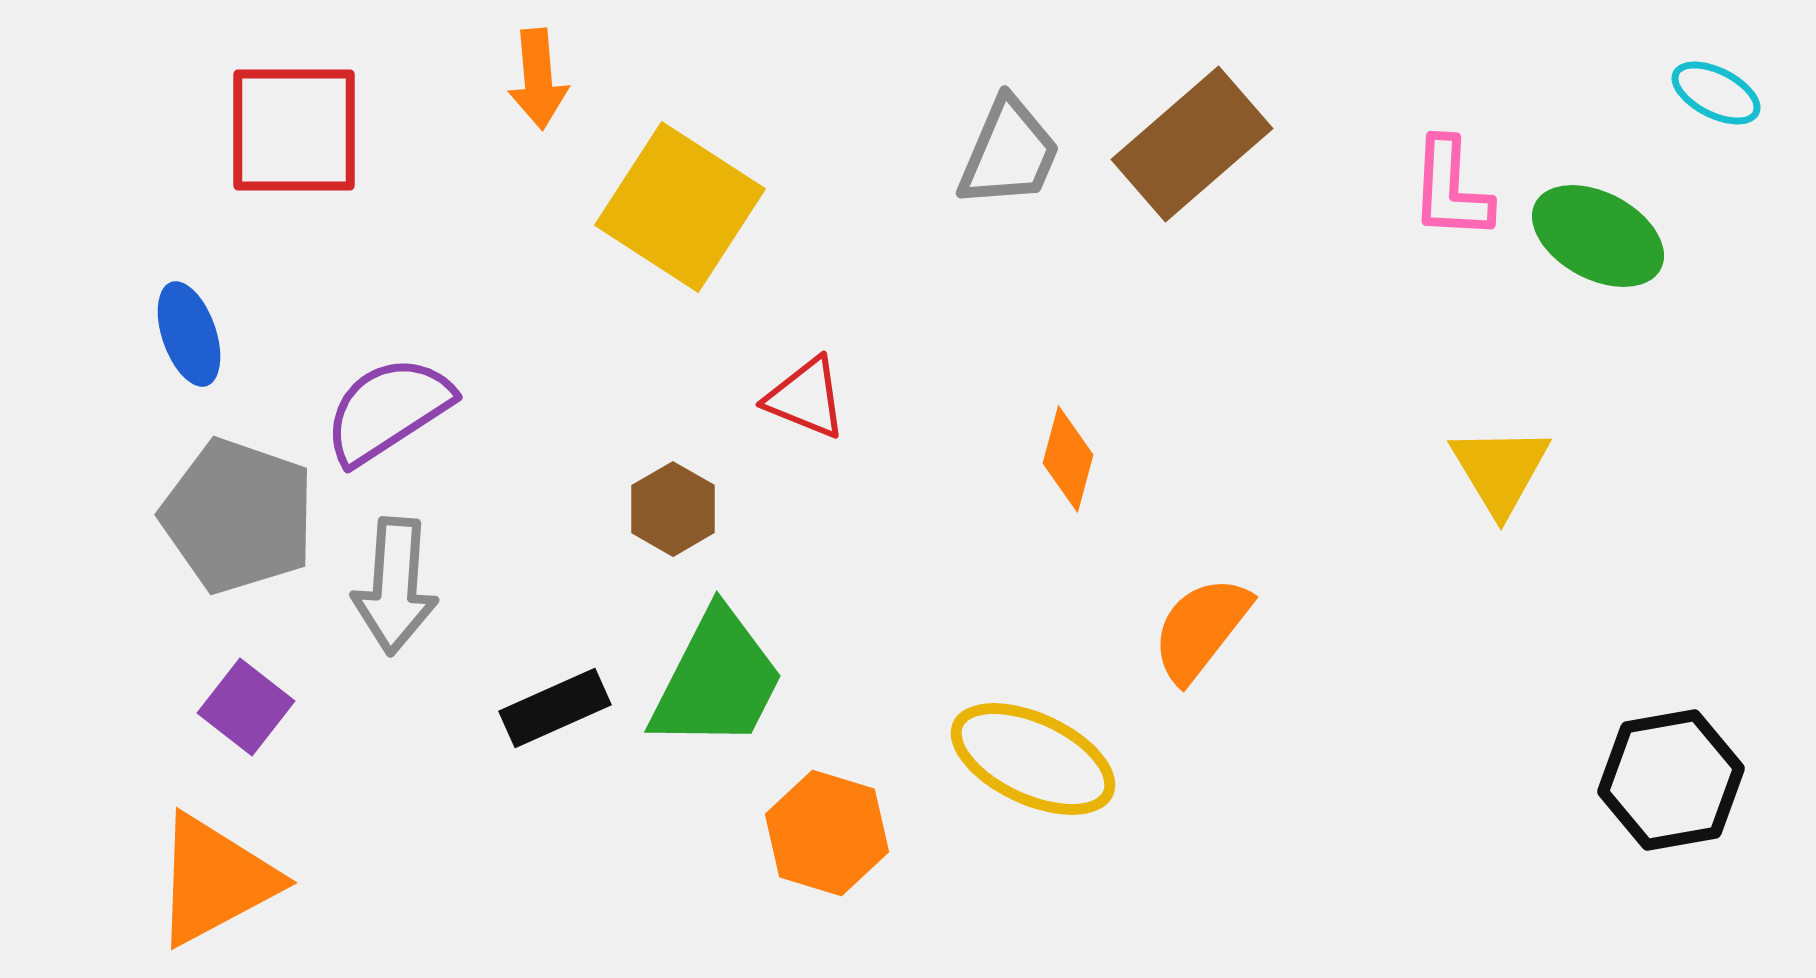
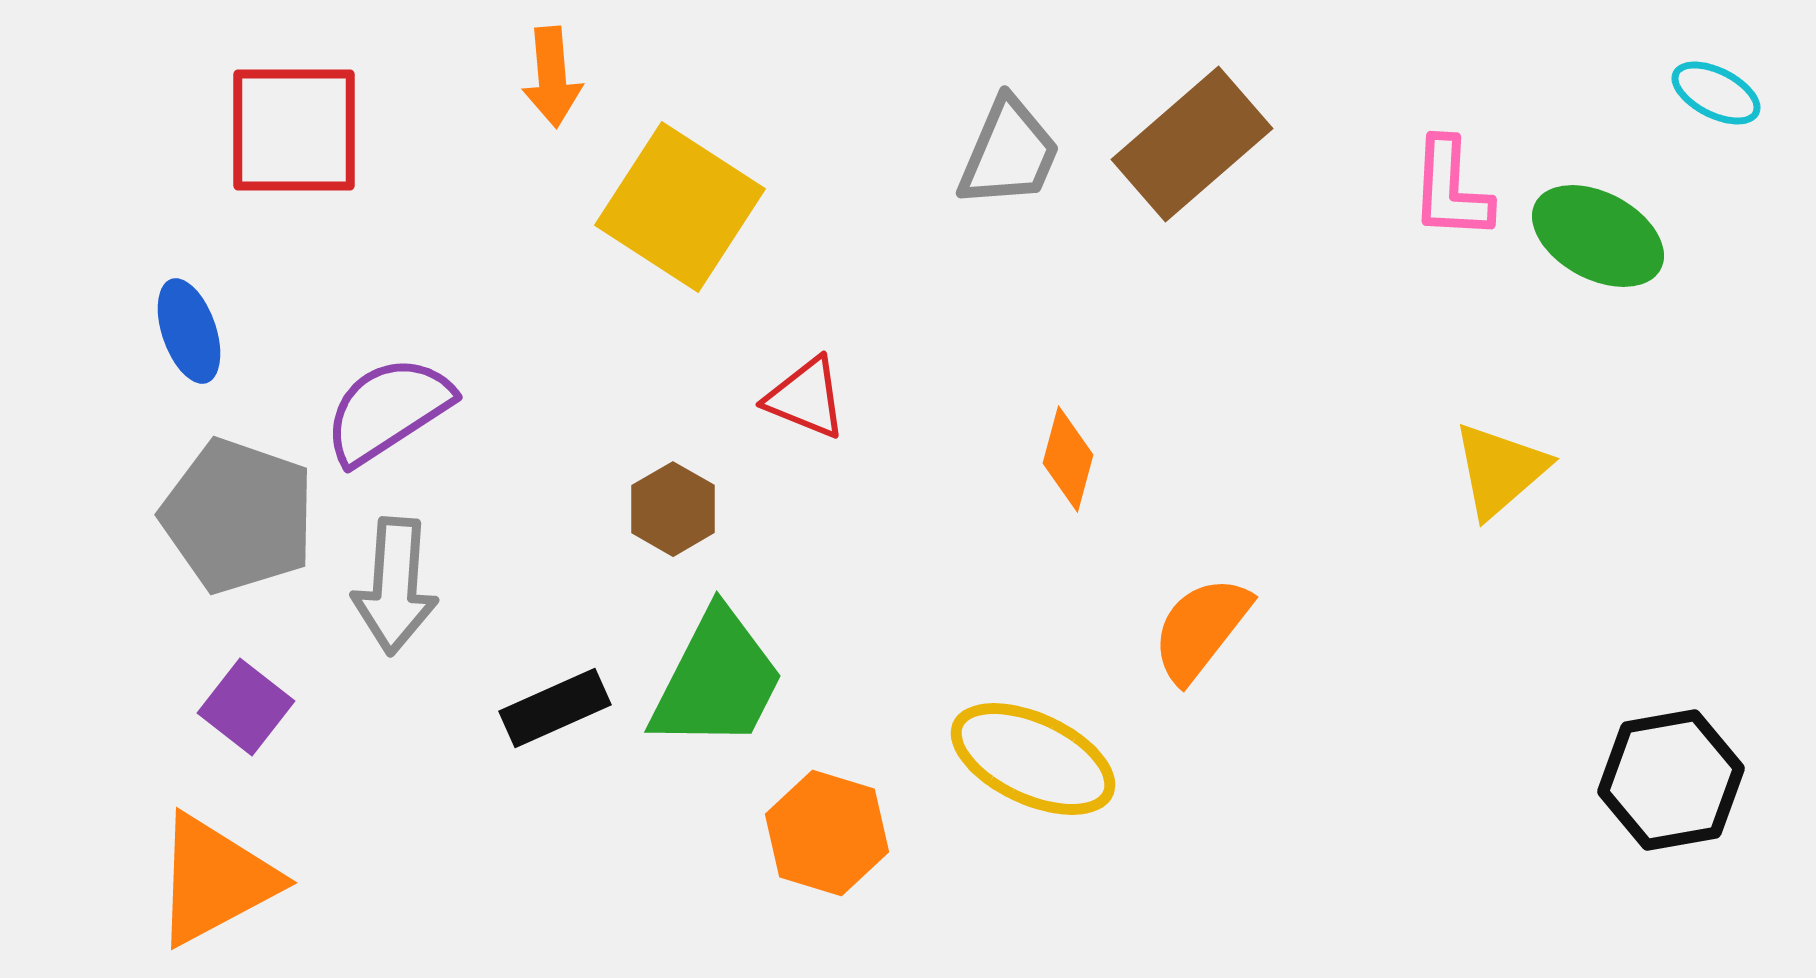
orange arrow: moved 14 px right, 2 px up
blue ellipse: moved 3 px up
yellow triangle: rotated 20 degrees clockwise
